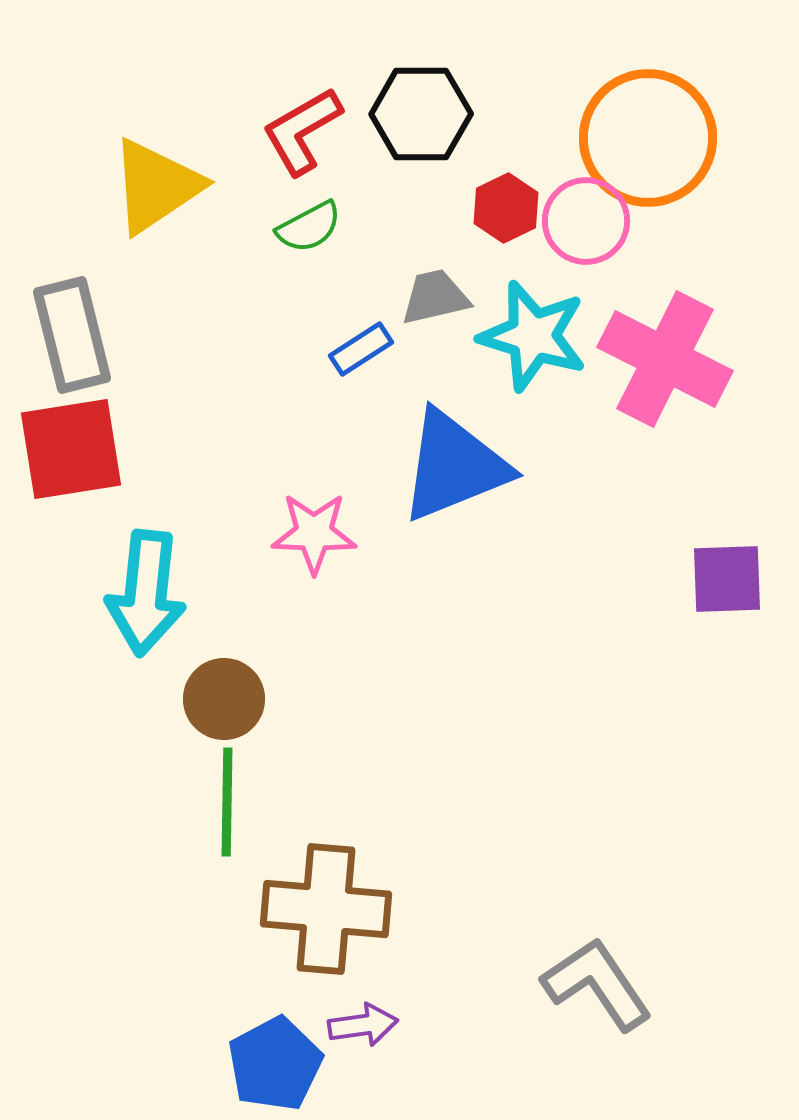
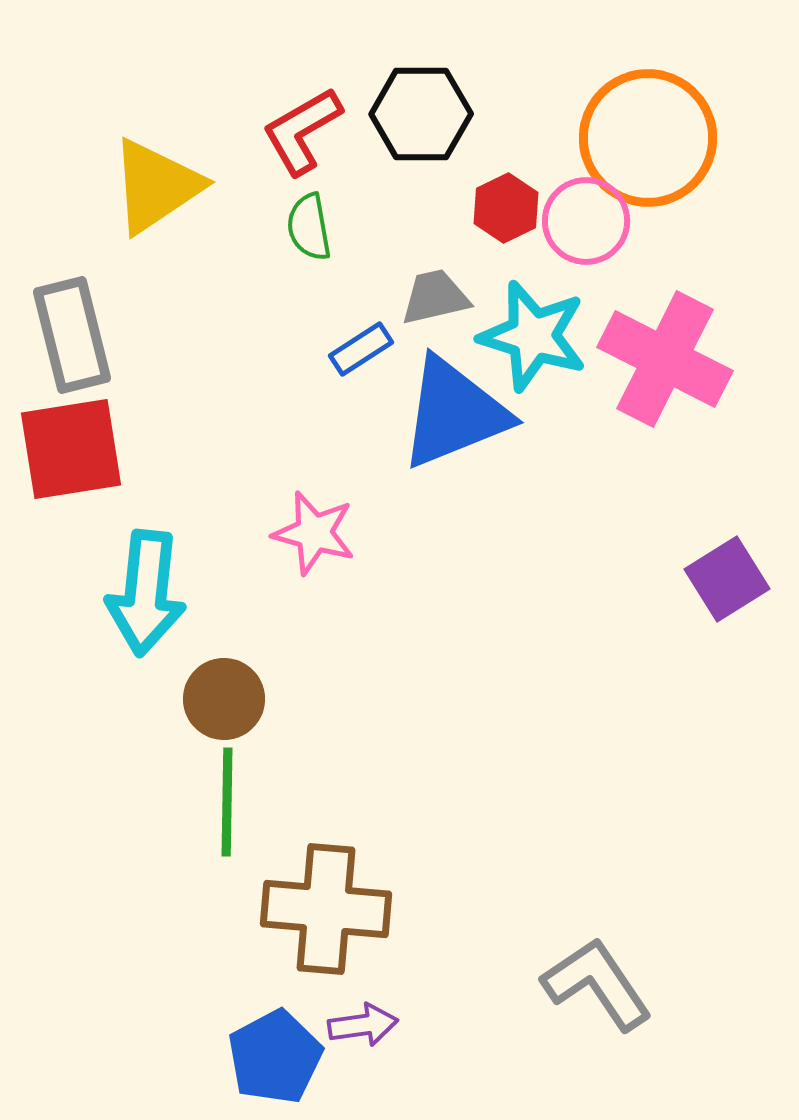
green semicircle: rotated 108 degrees clockwise
blue triangle: moved 53 px up
pink star: rotated 14 degrees clockwise
purple square: rotated 30 degrees counterclockwise
blue pentagon: moved 7 px up
